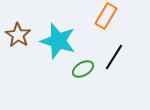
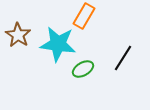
orange rectangle: moved 22 px left
cyan star: moved 3 px down; rotated 9 degrees counterclockwise
black line: moved 9 px right, 1 px down
